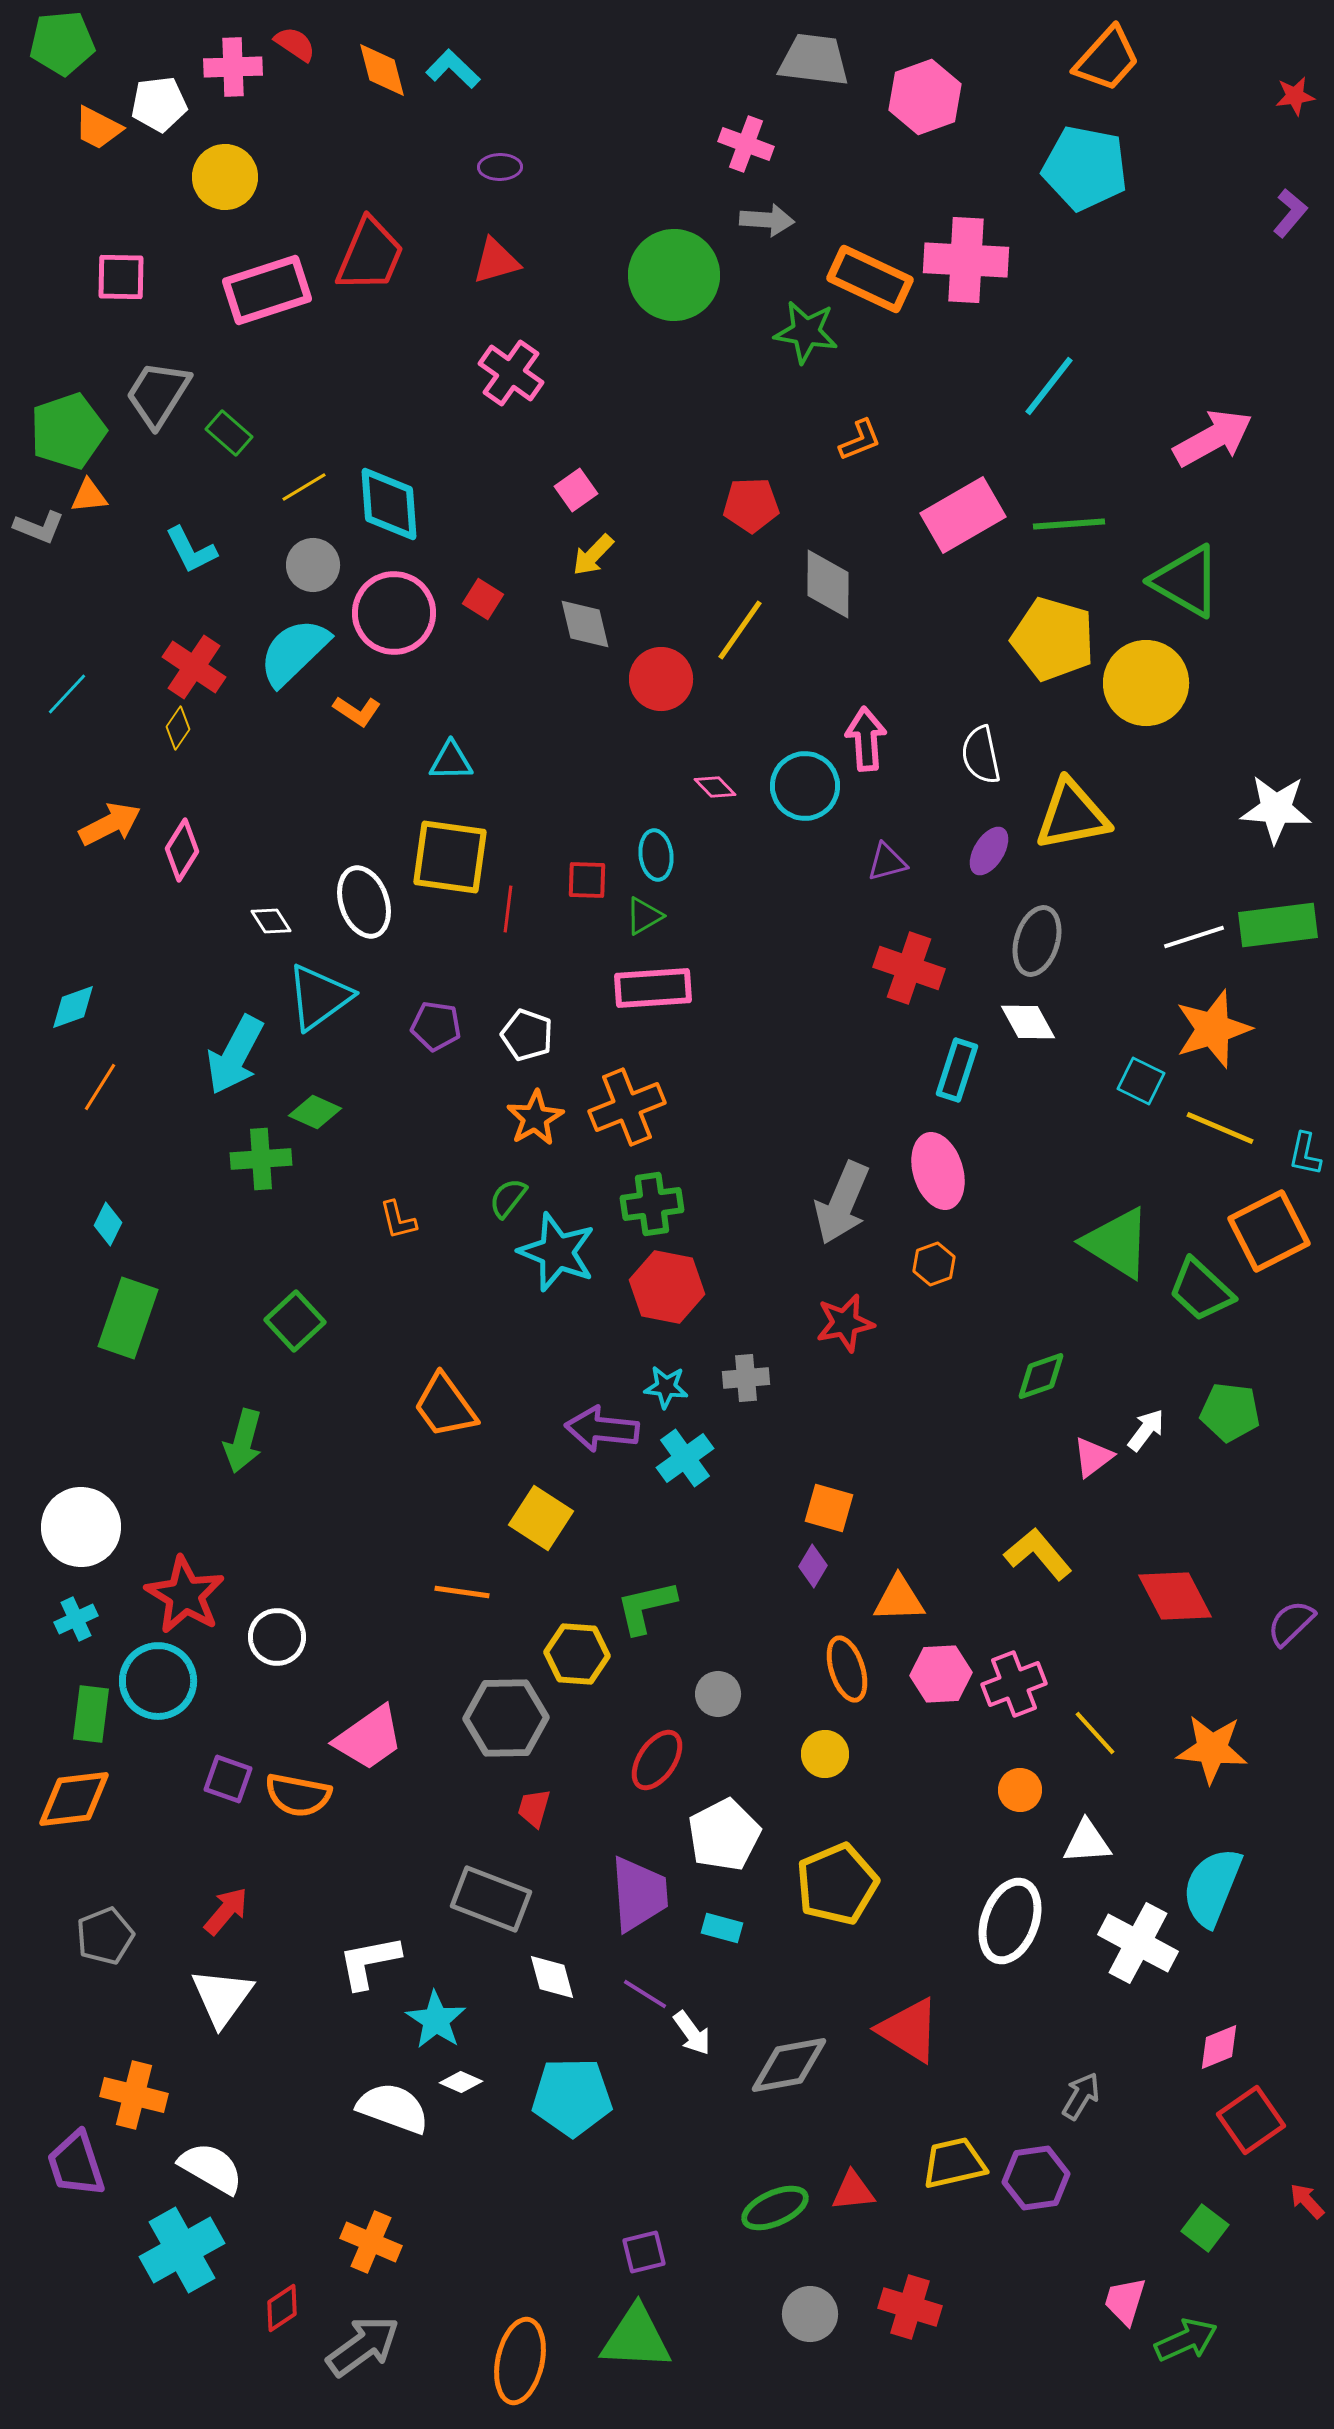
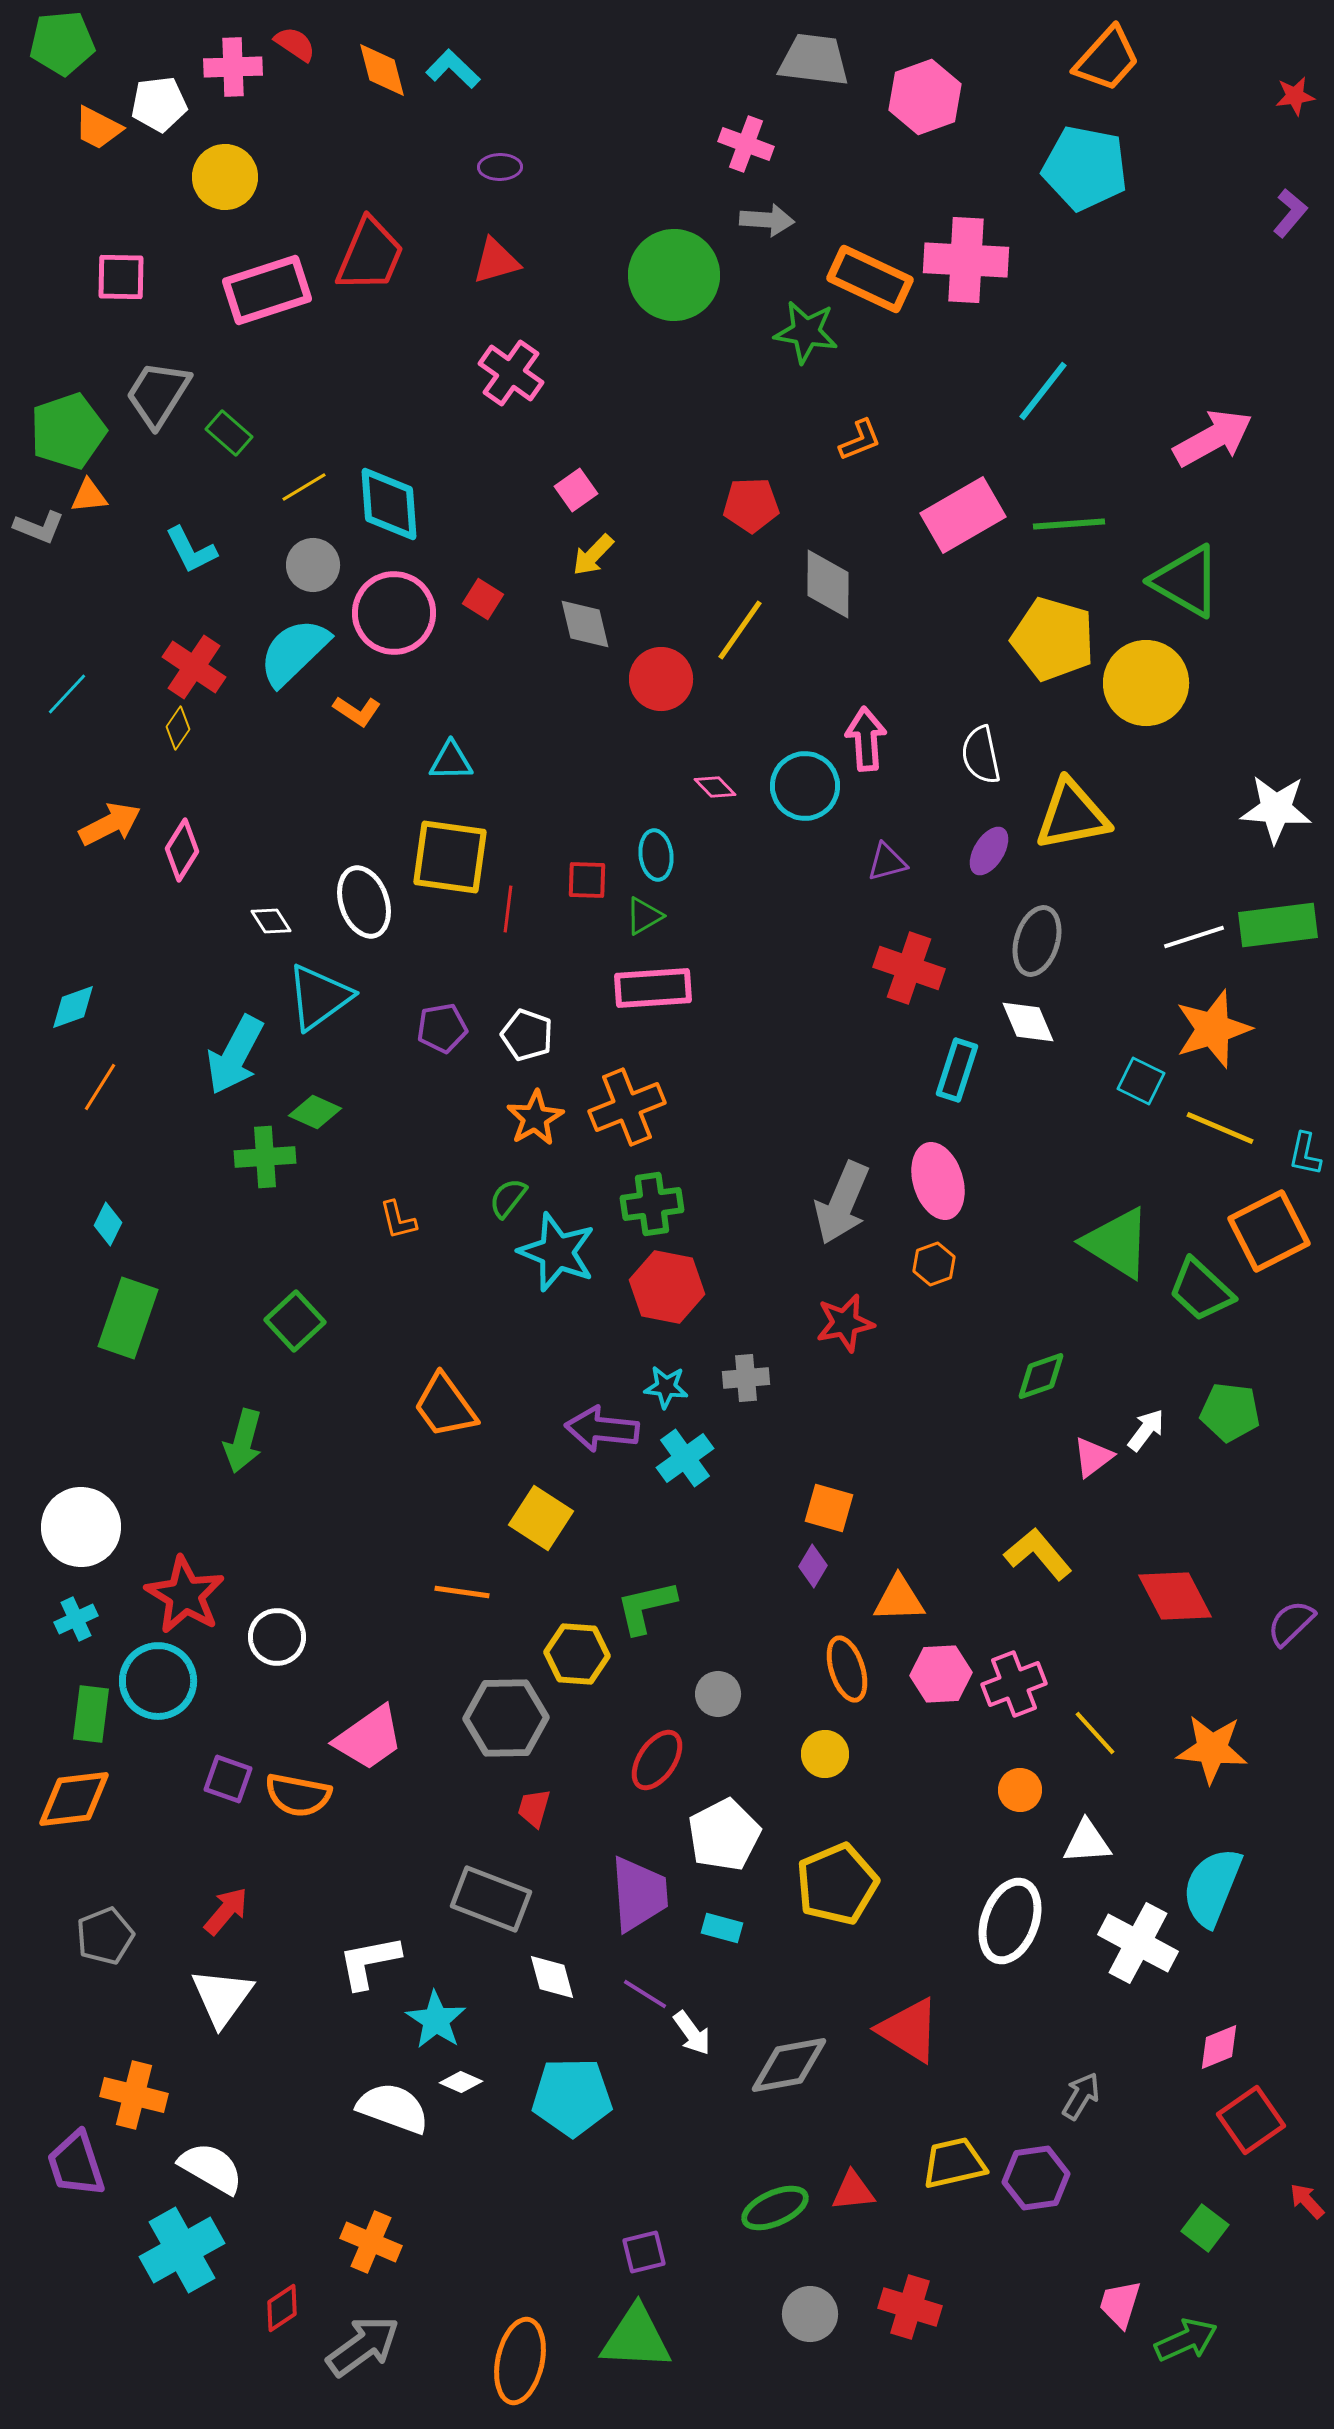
cyan line at (1049, 386): moved 6 px left, 5 px down
white diamond at (1028, 1022): rotated 6 degrees clockwise
purple pentagon at (436, 1026): moved 6 px right, 2 px down; rotated 18 degrees counterclockwise
green cross at (261, 1159): moved 4 px right, 2 px up
pink ellipse at (938, 1171): moved 10 px down
pink trapezoid at (1125, 2301): moved 5 px left, 3 px down
